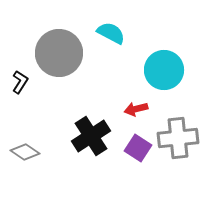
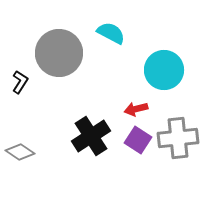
purple square: moved 8 px up
gray diamond: moved 5 px left
